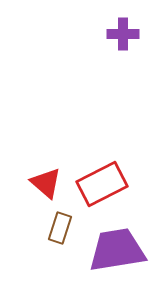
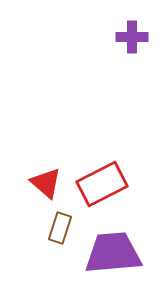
purple cross: moved 9 px right, 3 px down
purple trapezoid: moved 4 px left, 3 px down; rotated 4 degrees clockwise
